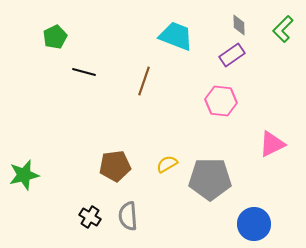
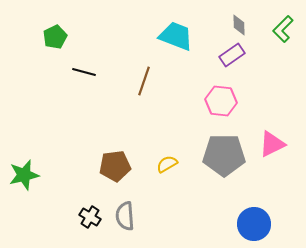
gray pentagon: moved 14 px right, 24 px up
gray semicircle: moved 3 px left
